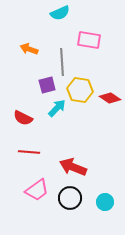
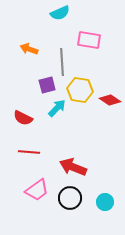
red diamond: moved 2 px down
